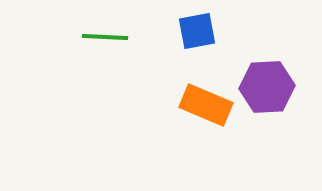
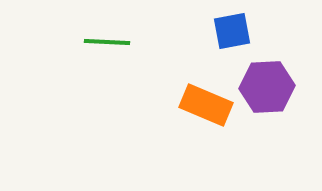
blue square: moved 35 px right
green line: moved 2 px right, 5 px down
